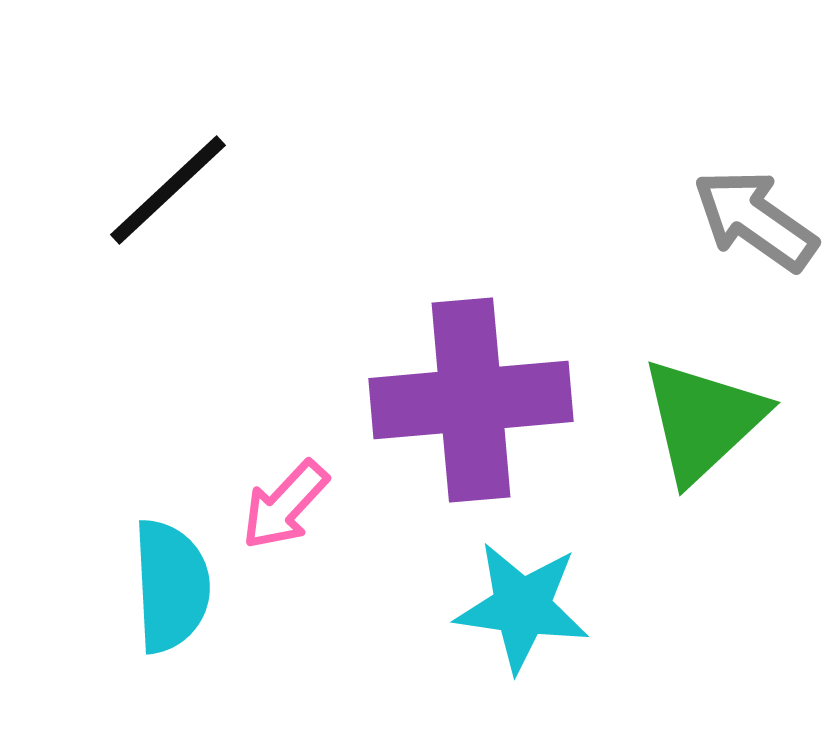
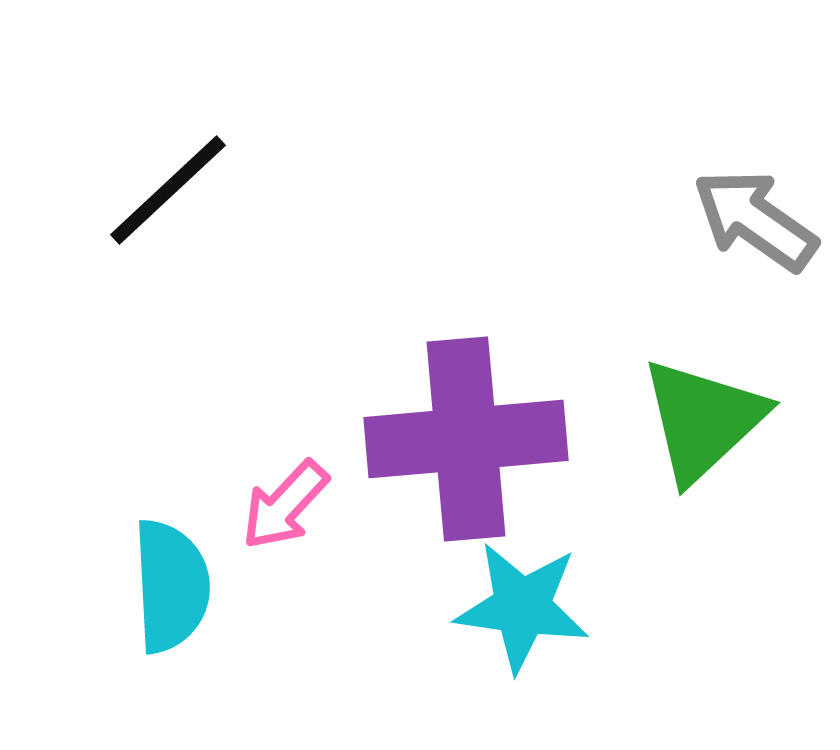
purple cross: moved 5 px left, 39 px down
